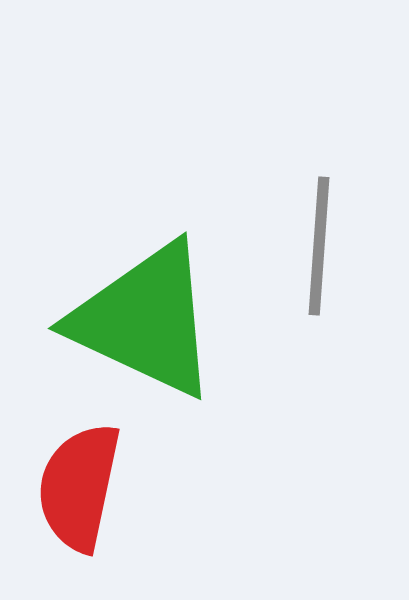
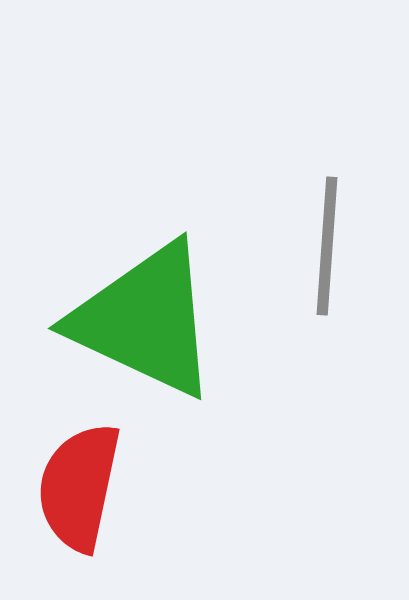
gray line: moved 8 px right
